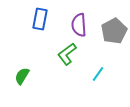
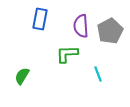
purple semicircle: moved 2 px right, 1 px down
gray pentagon: moved 4 px left
green L-shape: rotated 35 degrees clockwise
cyan line: rotated 56 degrees counterclockwise
